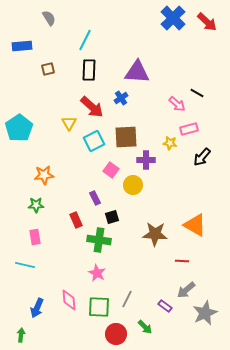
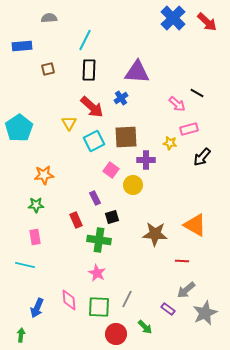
gray semicircle at (49, 18): rotated 63 degrees counterclockwise
purple rectangle at (165, 306): moved 3 px right, 3 px down
